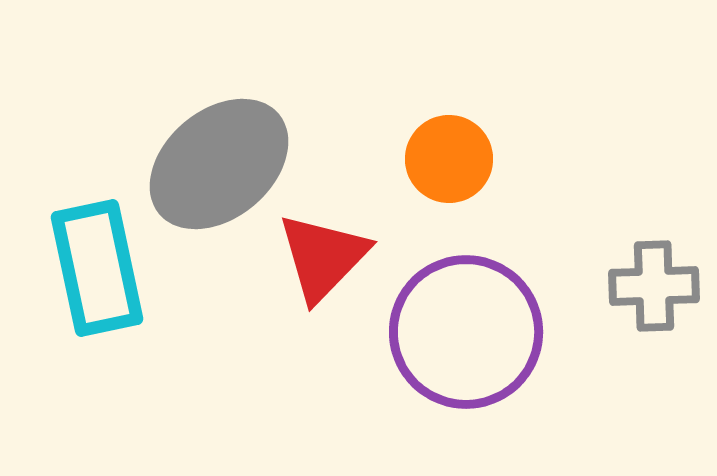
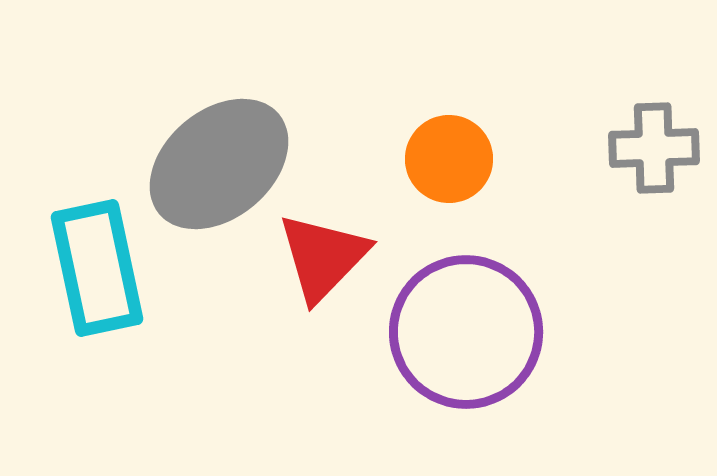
gray cross: moved 138 px up
